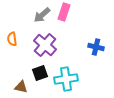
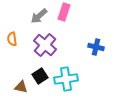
gray arrow: moved 3 px left, 1 px down
black square: moved 3 px down; rotated 14 degrees counterclockwise
